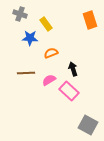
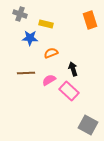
yellow rectangle: rotated 40 degrees counterclockwise
